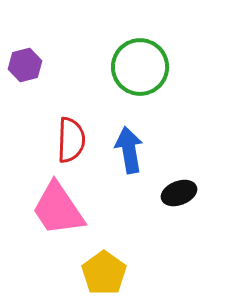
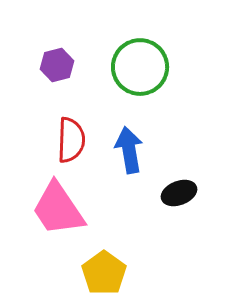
purple hexagon: moved 32 px right
